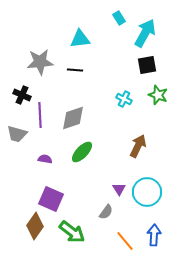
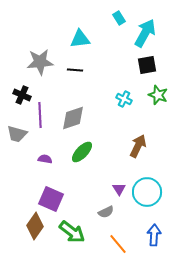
gray semicircle: rotated 28 degrees clockwise
orange line: moved 7 px left, 3 px down
